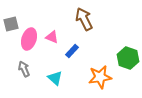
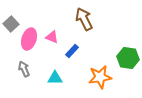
gray square: rotated 28 degrees counterclockwise
green hexagon: rotated 10 degrees counterclockwise
cyan triangle: rotated 42 degrees counterclockwise
